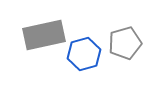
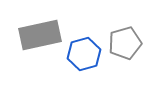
gray rectangle: moved 4 px left
